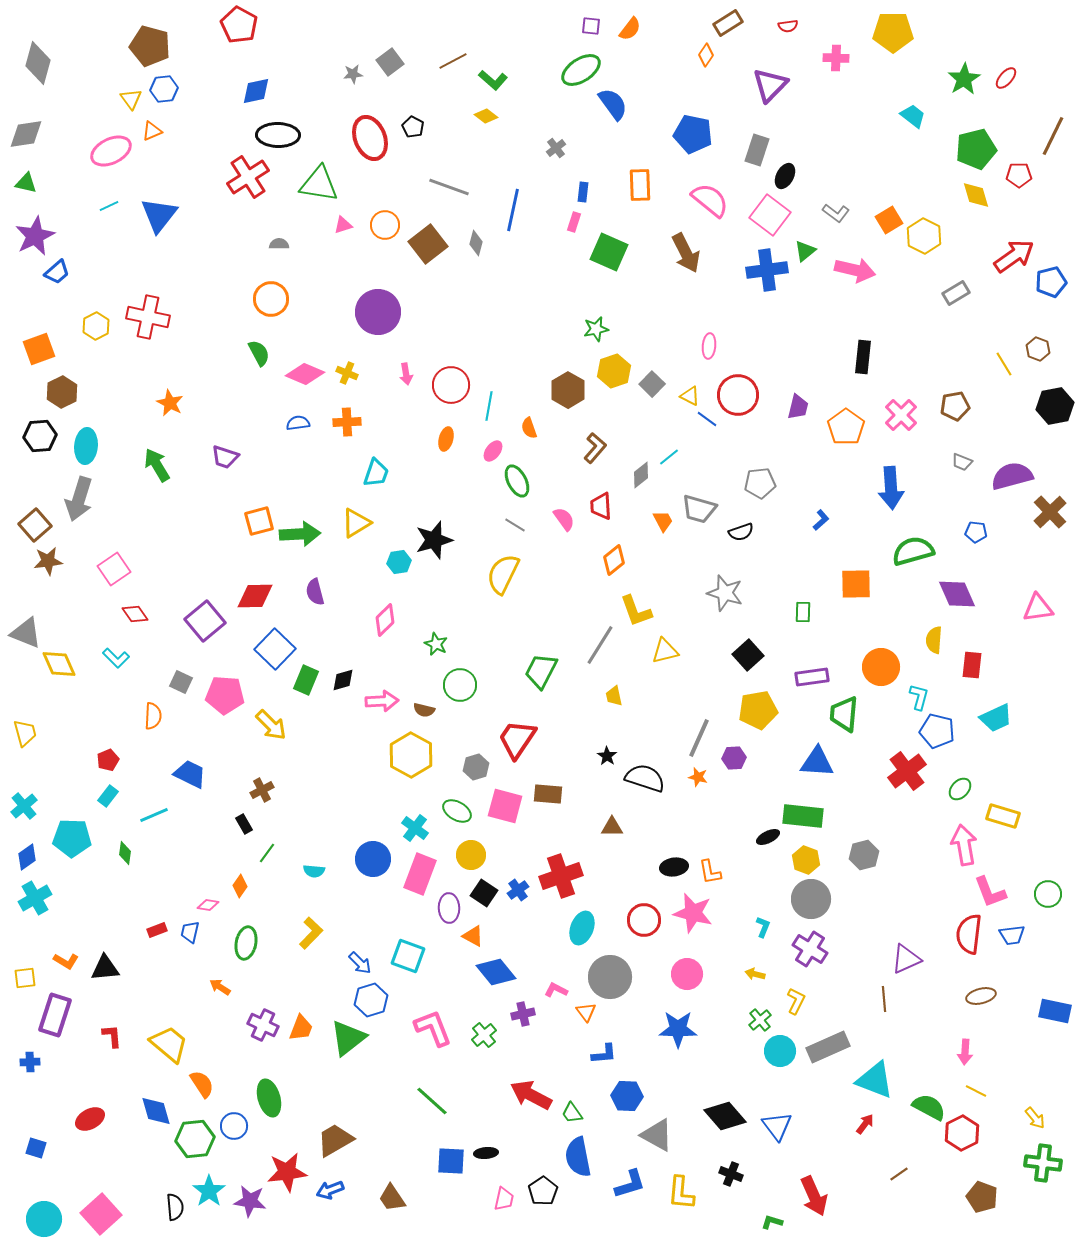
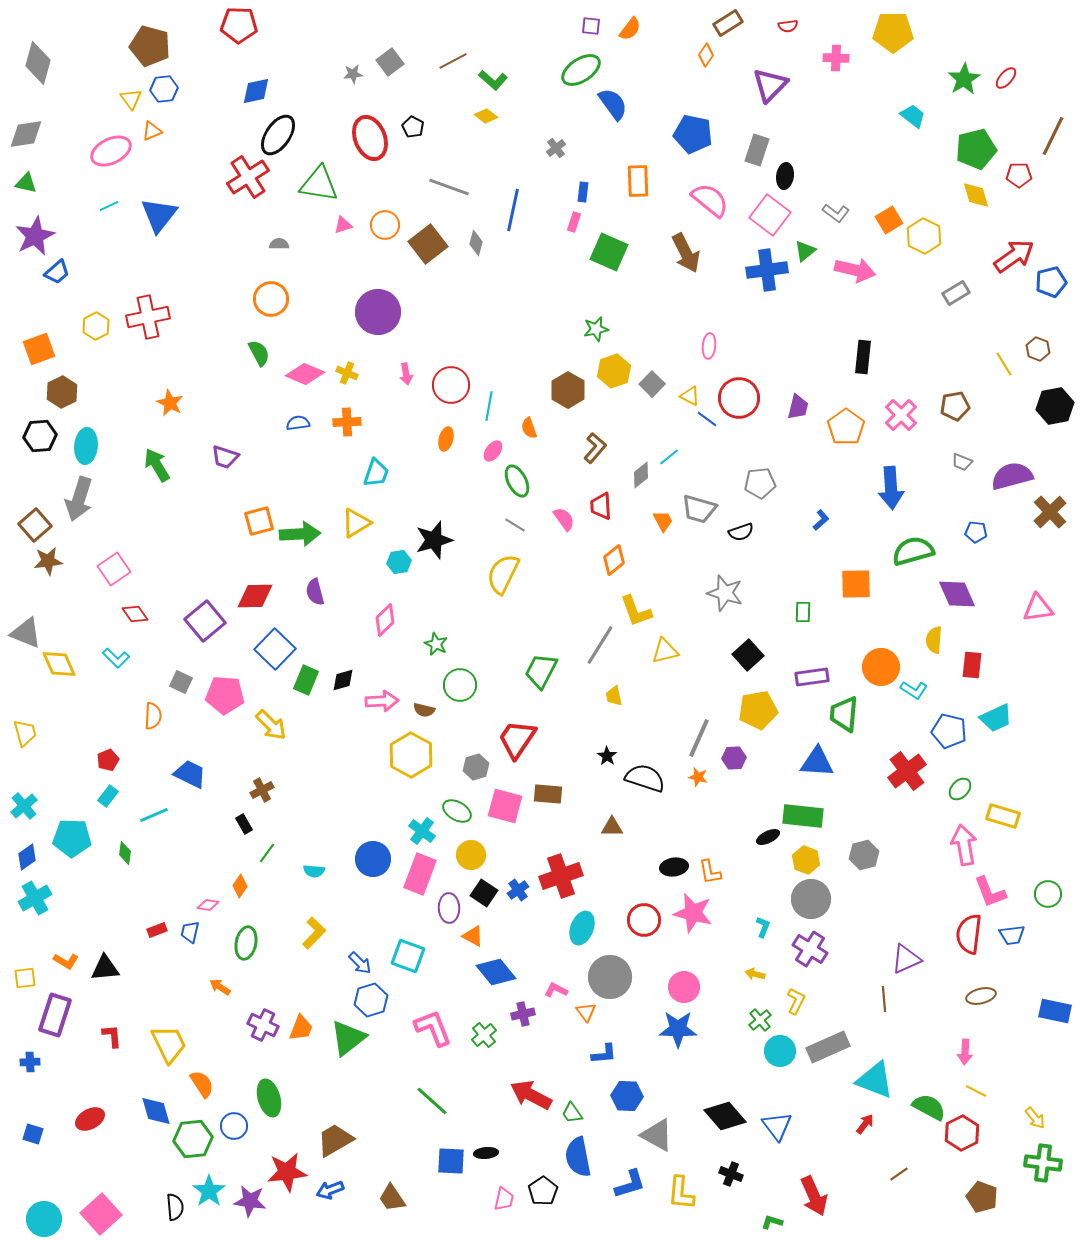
red pentagon at (239, 25): rotated 27 degrees counterclockwise
black ellipse at (278, 135): rotated 57 degrees counterclockwise
black ellipse at (785, 176): rotated 20 degrees counterclockwise
orange rectangle at (640, 185): moved 2 px left, 4 px up
red cross at (148, 317): rotated 24 degrees counterclockwise
red circle at (738, 395): moved 1 px right, 3 px down
cyan L-shape at (919, 697): moved 5 px left, 7 px up; rotated 108 degrees clockwise
blue pentagon at (937, 731): moved 12 px right
cyan cross at (415, 828): moved 7 px right, 3 px down
yellow L-shape at (311, 933): moved 3 px right
pink circle at (687, 974): moved 3 px left, 13 px down
yellow trapezoid at (169, 1044): rotated 24 degrees clockwise
green hexagon at (195, 1139): moved 2 px left
blue square at (36, 1148): moved 3 px left, 14 px up
